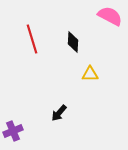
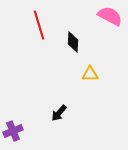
red line: moved 7 px right, 14 px up
